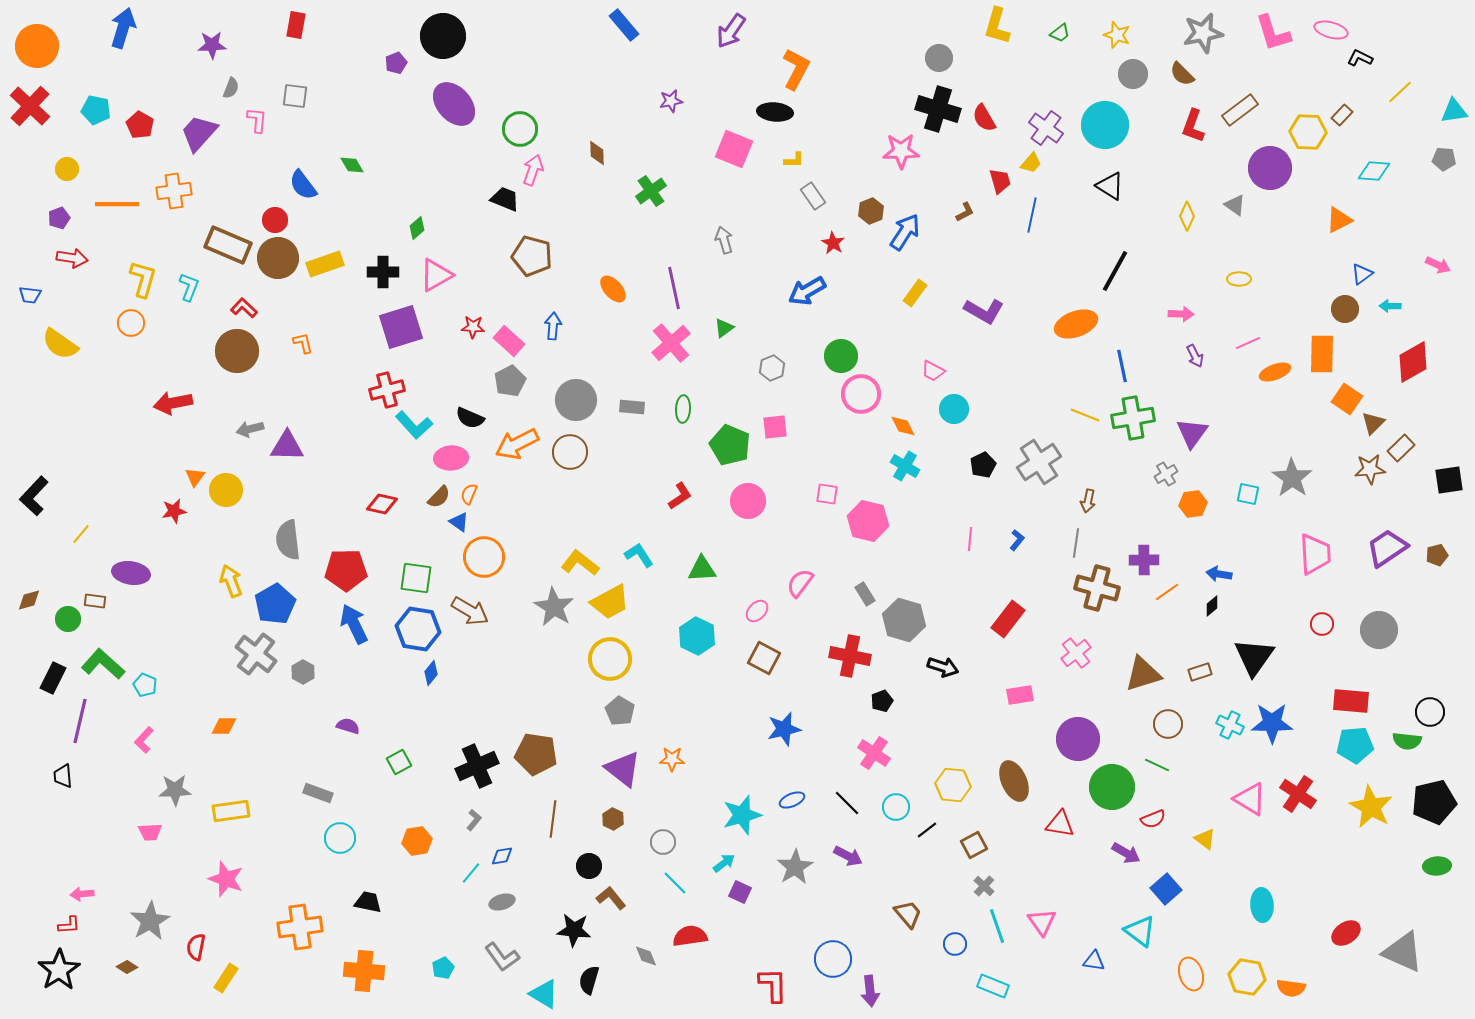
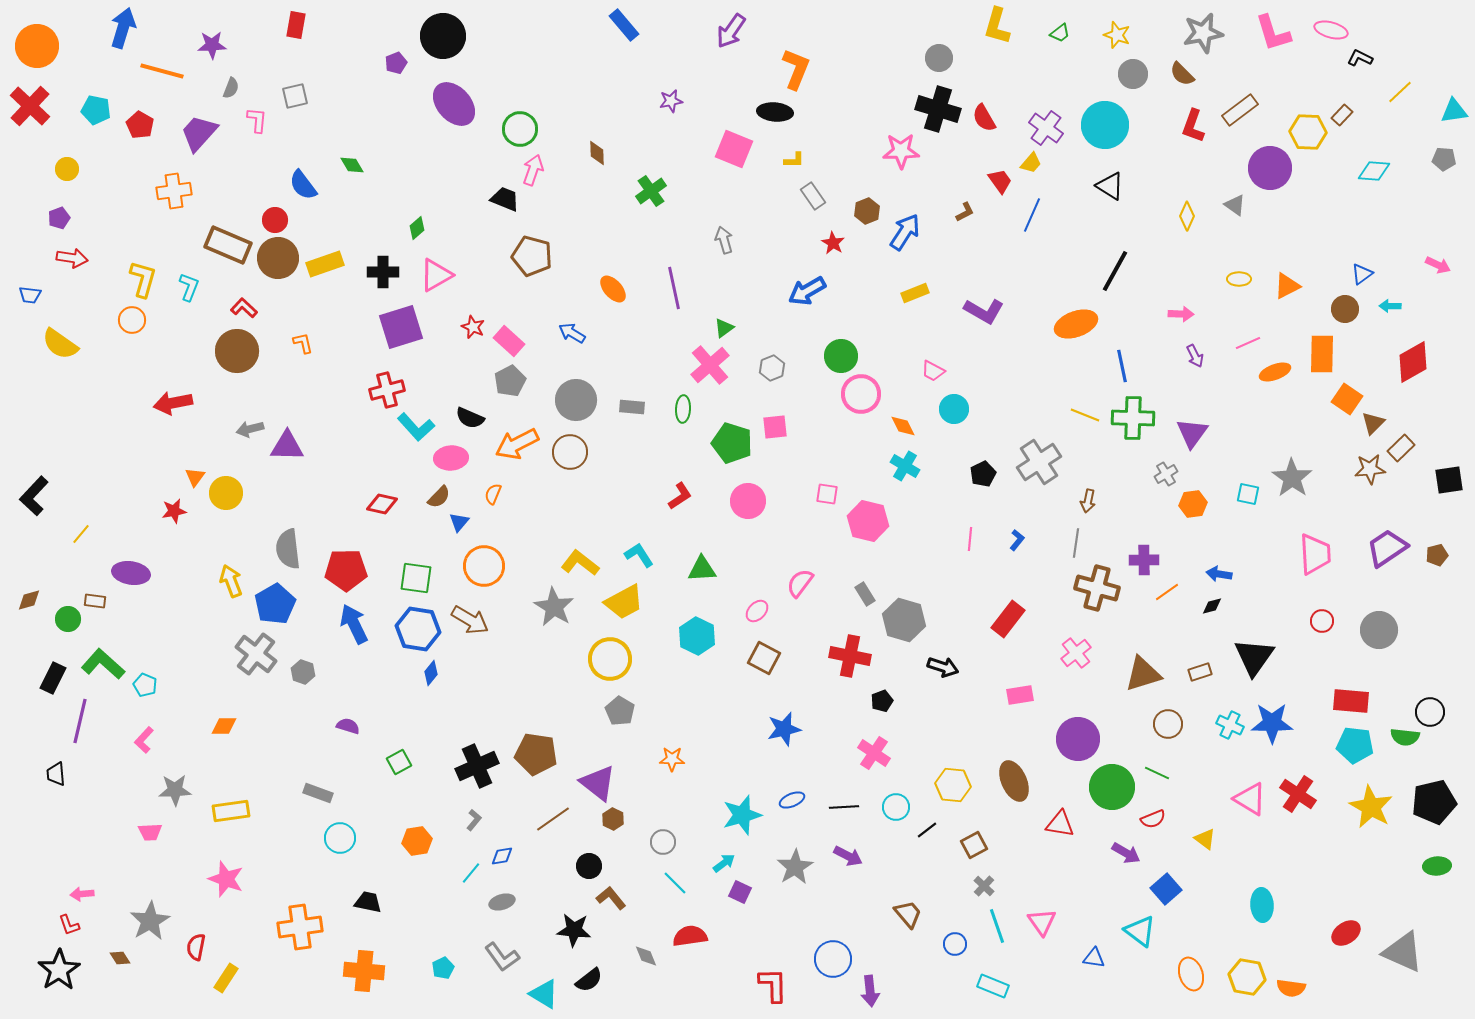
orange L-shape at (796, 69): rotated 6 degrees counterclockwise
gray square at (295, 96): rotated 20 degrees counterclockwise
red trapezoid at (1000, 181): rotated 20 degrees counterclockwise
orange line at (117, 204): moved 45 px right, 133 px up; rotated 15 degrees clockwise
brown hexagon at (871, 211): moved 4 px left
blue line at (1032, 215): rotated 12 degrees clockwise
orange triangle at (1339, 220): moved 52 px left, 66 px down
yellow rectangle at (915, 293): rotated 32 degrees clockwise
orange circle at (131, 323): moved 1 px right, 3 px up
blue arrow at (553, 326): moved 19 px right, 7 px down; rotated 64 degrees counterclockwise
red star at (473, 327): rotated 20 degrees clockwise
pink cross at (671, 343): moved 39 px right, 22 px down
green cross at (1133, 418): rotated 12 degrees clockwise
cyan L-shape at (414, 425): moved 2 px right, 2 px down
green pentagon at (730, 445): moved 2 px right, 2 px up; rotated 6 degrees counterclockwise
black pentagon at (983, 465): moved 9 px down
yellow circle at (226, 490): moved 3 px down
orange semicircle at (469, 494): moved 24 px right
blue triangle at (459, 522): rotated 35 degrees clockwise
gray semicircle at (288, 540): moved 9 px down
orange circle at (484, 557): moved 9 px down
yellow trapezoid at (610, 602): moved 14 px right
black diamond at (1212, 606): rotated 25 degrees clockwise
brown arrow at (470, 611): moved 9 px down
red circle at (1322, 624): moved 3 px up
gray hexagon at (303, 672): rotated 10 degrees counterclockwise
green semicircle at (1407, 741): moved 2 px left, 4 px up
cyan pentagon at (1355, 745): rotated 12 degrees clockwise
green line at (1157, 765): moved 8 px down
purple triangle at (623, 769): moved 25 px left, 14 px down
black trapezoid at (63, 776): moved 7 px left, 2 px up
black line at (847, 803): moved 3 px left, 4 px down; rotated 48 degrees counterclockwise
brown line at (553, 819): rotated 48 degrees clockwise
red L-shape at (69, 925): rotated 75 degrees clockwise
blue triangle at (1094, 961): moved 3 px up
brown diamond at (127, 967): moved 7 px left, 9 px up; rotated 25 degrees clockwise
black semicircle at (589, 980): rotated 144 degrees counterclockwise
